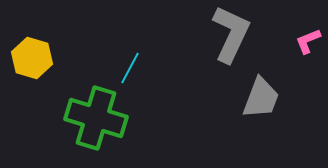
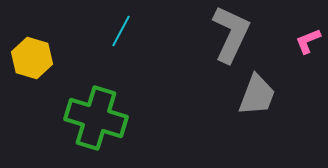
cyan line: moved 9 px left, 37 px up
gray trapezoid: moved 4 px left, 3 px up
